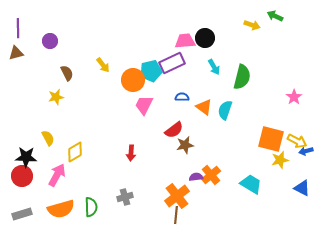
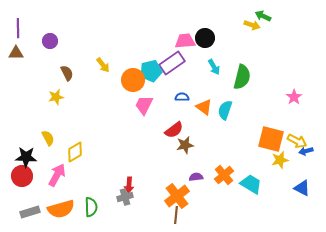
green arrow at (275, 16): moved 12 px left
brown triangle at (16, 53): rotated 14 degrees clockwise
purple rectangle at (172, 63): rotated 10 degrees counterclockwise
red arrow at (131, 153): moved 2 px left, 32 px down
orange cross at (211, 175): moved 13 px right
gray rectangle at (22, 214): moved 8 px right, 2 px up
